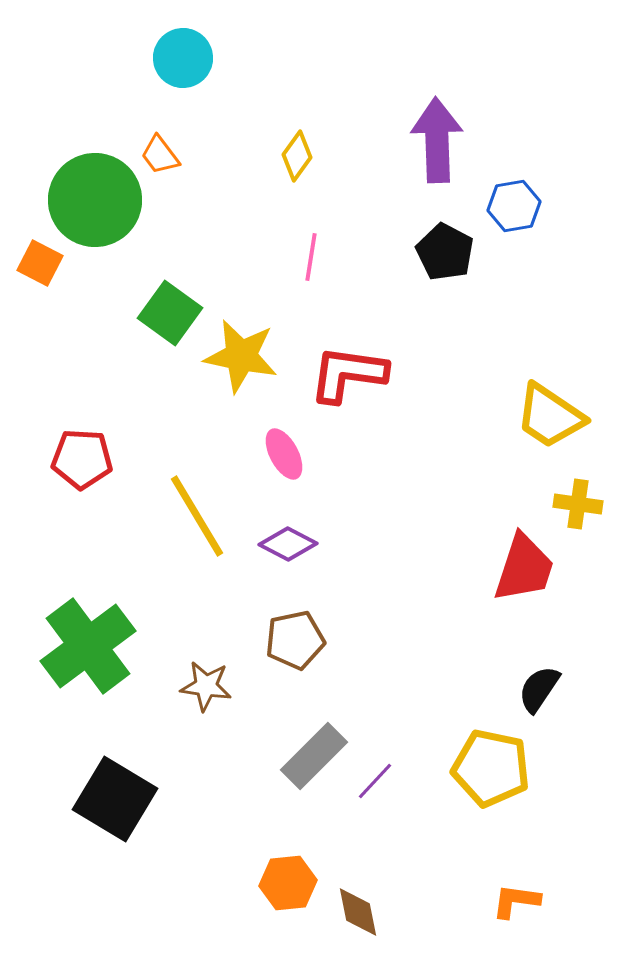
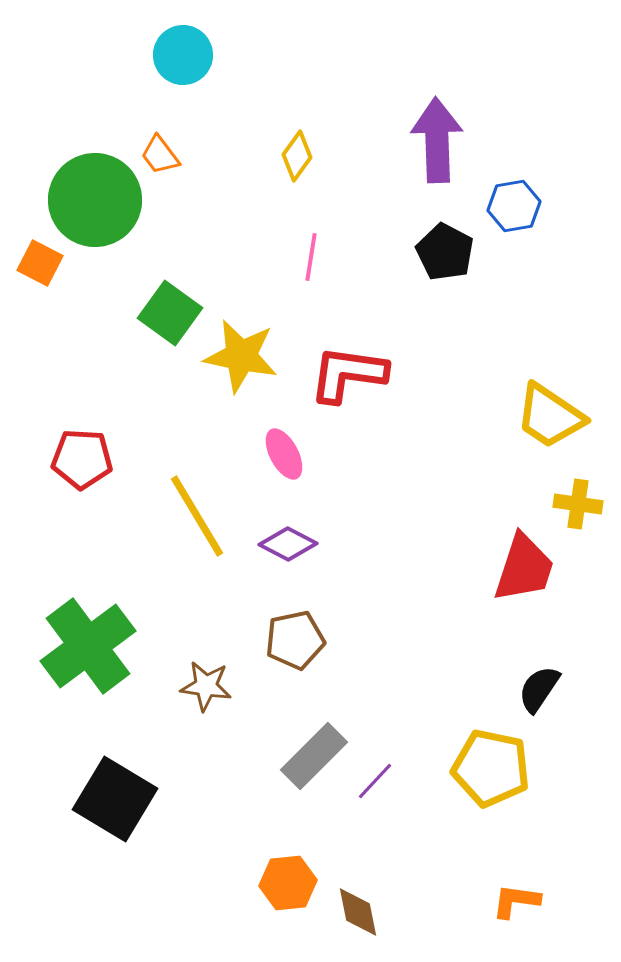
cyan circle: moved 3 px up
